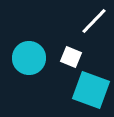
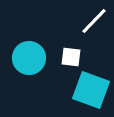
white square: rotated 15 degrees counterclockwise
